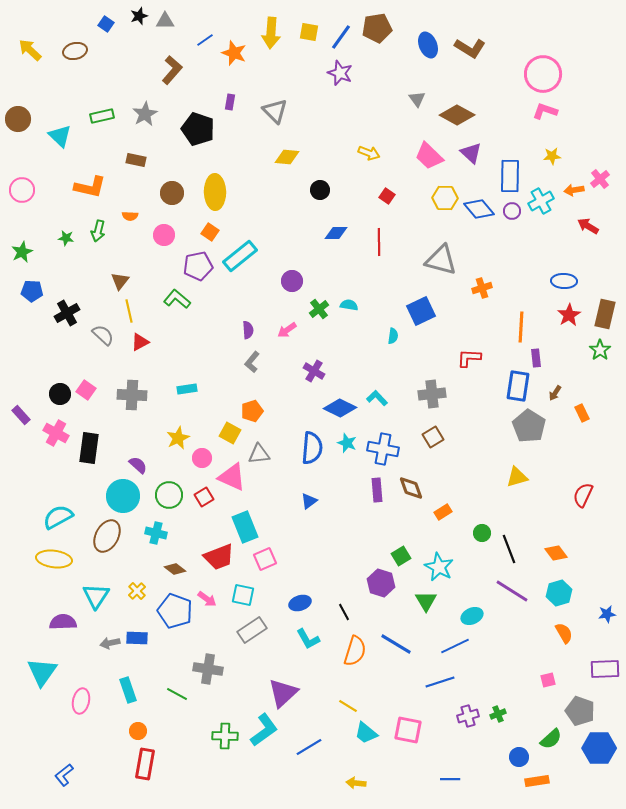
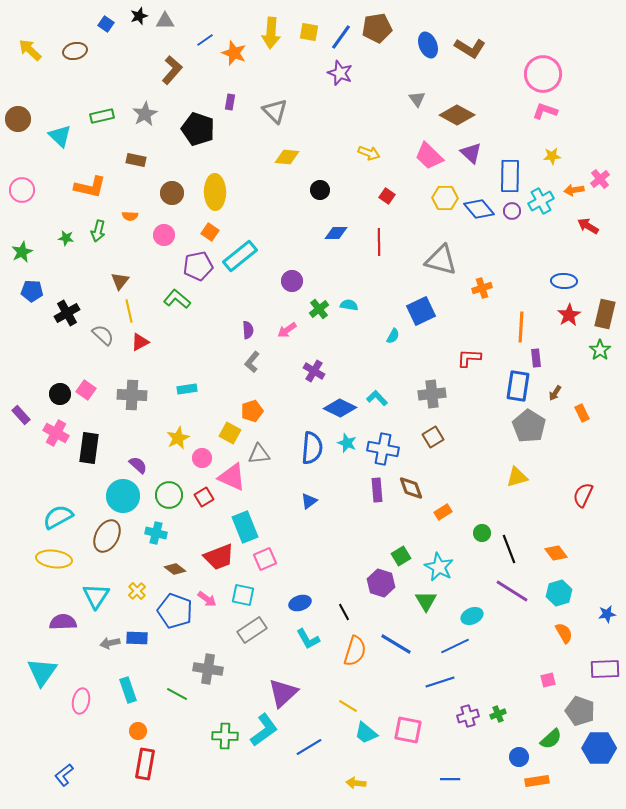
cyan semicircle at (393, 336): rotated 21 degrees clockwise
